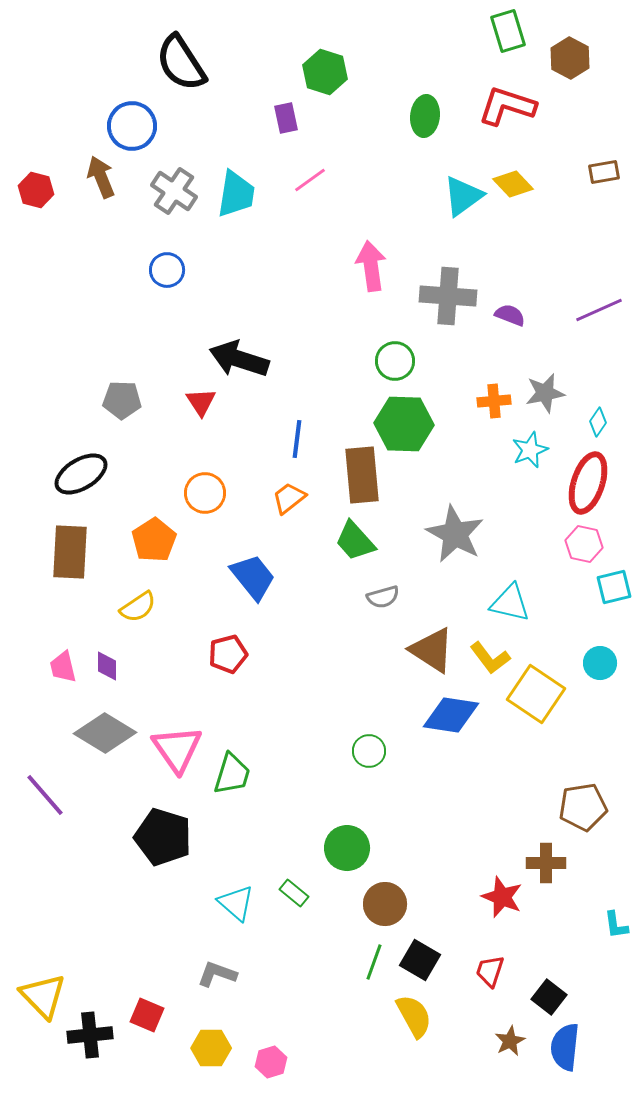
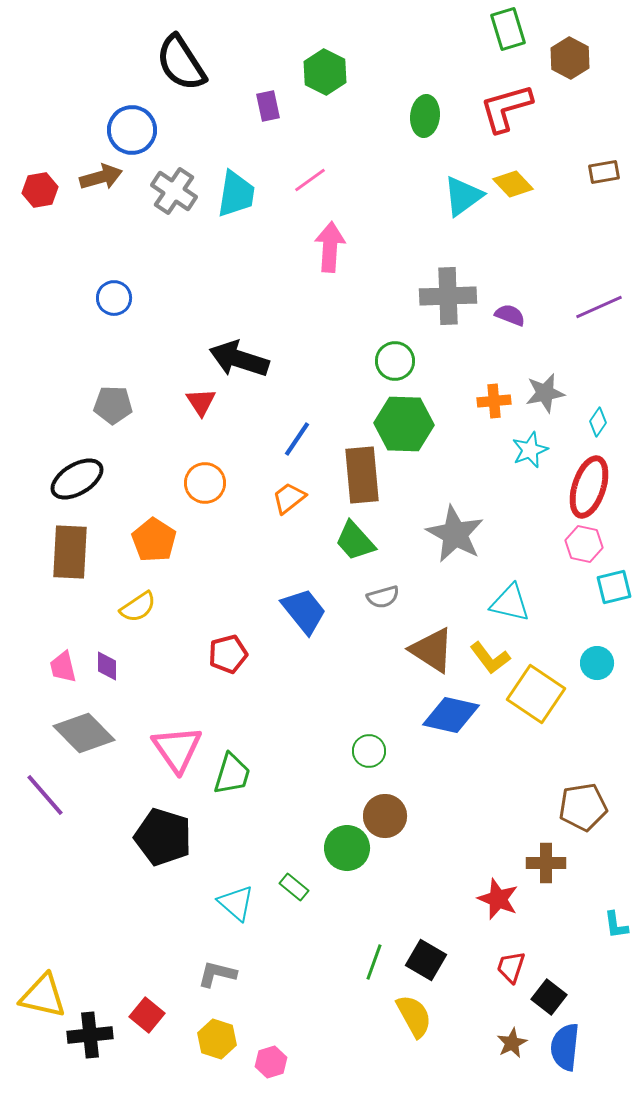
green rectangle at (508, 31): moved 2 px up
green hexagon at (325, 72): rotated 9 degrees clockwise
red L-shape at (507, 106): moved 1 px left, 2 px down; rotated 34 degrees counterclockwise
purple rectangle at (286, 118): moved 18 px left, 12 px up
blue circle at (132, 126): moved 4 px down
brown arrow at (101, 177): rotated 96 degrees clockwise
red hexagon at (36, 190): moved 4 px right; rotated 24 degrees counterclockwise
pink arrow at (371, 266): moved 41 px left, 19 px up; rotated 12 degrees clockwise
blue circle at (167, 270): moved 53 px left, 28 px down
gray cross at (448, 296): rotated 6 degrees counterclockwise
purple line at (599, 310): moved 3 px up
gray pentagon at (122, 400): moved 9 px left, 5 px down
blue line at (297, 439): rotated 27 degrees clockwise
black ellipse at (81, 474): moved 4 px left, 5 px down
red ellipse at (588, 483): moved 1 px right, 4 px down
orange circle at (205, 493): moved 10 px up
orange pentagon at (154, 540): rotated 6 degrees counterclockwise
blue trapezoid at (253, 577): moved 51 px right, 34 px down
cyan circle at (600, 663): moved 3 px left
blue diamond at (451, 715): rotated 4 degrees clockwise
gray diamond at (105, 733): moved 21 px left; rotated 14 degrees clockwise
green rectangle at (294, 893): moved 6 px up
red star at (502, 897): moved 4 px left, 2 px down
brown circle at (385, 904): moved 88 px up
black square at (420, 960): moved 6 px right
red trapezoid at (490, 971): moved 21 px right, 4 px up
gray L-shape at (217, 974): rotated 6 degrees counterclockwise
yellow triangle at (43, 996): rotated 33 degrees counterclockwise
red square at (147, 1015): rotated 16 degrees clockwise
brown star at (510, 1041): moved 2 px right, 2 px down
yellow hexagon at (211, 1048): moved 6 px right, 9 px up; rotated 18 degrees clockwise
